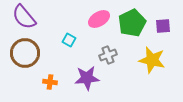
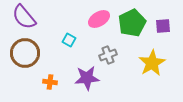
yellow star: moved 3 px down; rotated 28 degrees clockwise
